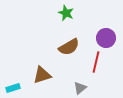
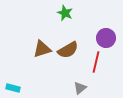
green star: moved 1 px left
brown semicircle: moved 1 px left, 3 px down
brown triangle: moved 26 px up
cyan rectangle: rotated 32 degrees clockwise
